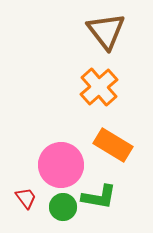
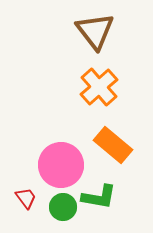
brown triangle: moved 11 px left
orange rectangle: rotated 9 degrees clockwise
